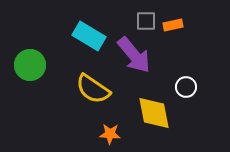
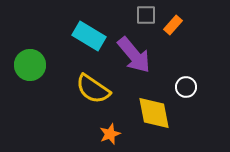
gray square: moved 6 px up
orange rectangle: rotated 36 degrees counterclockwise
orange star: rotated 25 degrees counterclockwise
